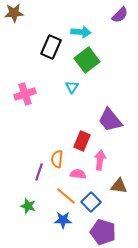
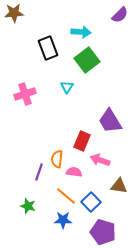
black rectangle: moved 3 px left, 1 px down; rotated 45 degrees counterclockwise
cyan triangle: moved 5 px left
purple trapezoid: moved 1 px down; rotated 8 degrees clockwise
pink arrow: rotated 78 degrees counterclockwise
pink semicircle: moved 4 px left, 2 px up
